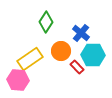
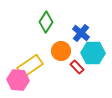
cyan hexagon: moved 2 px up
yellow rectangle: moved 7 px down
